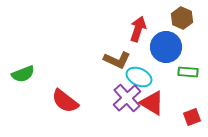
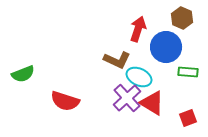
red semicircle: rotated 20 degrees counterclockwise
red square: moved 4 px left, 1 px down
